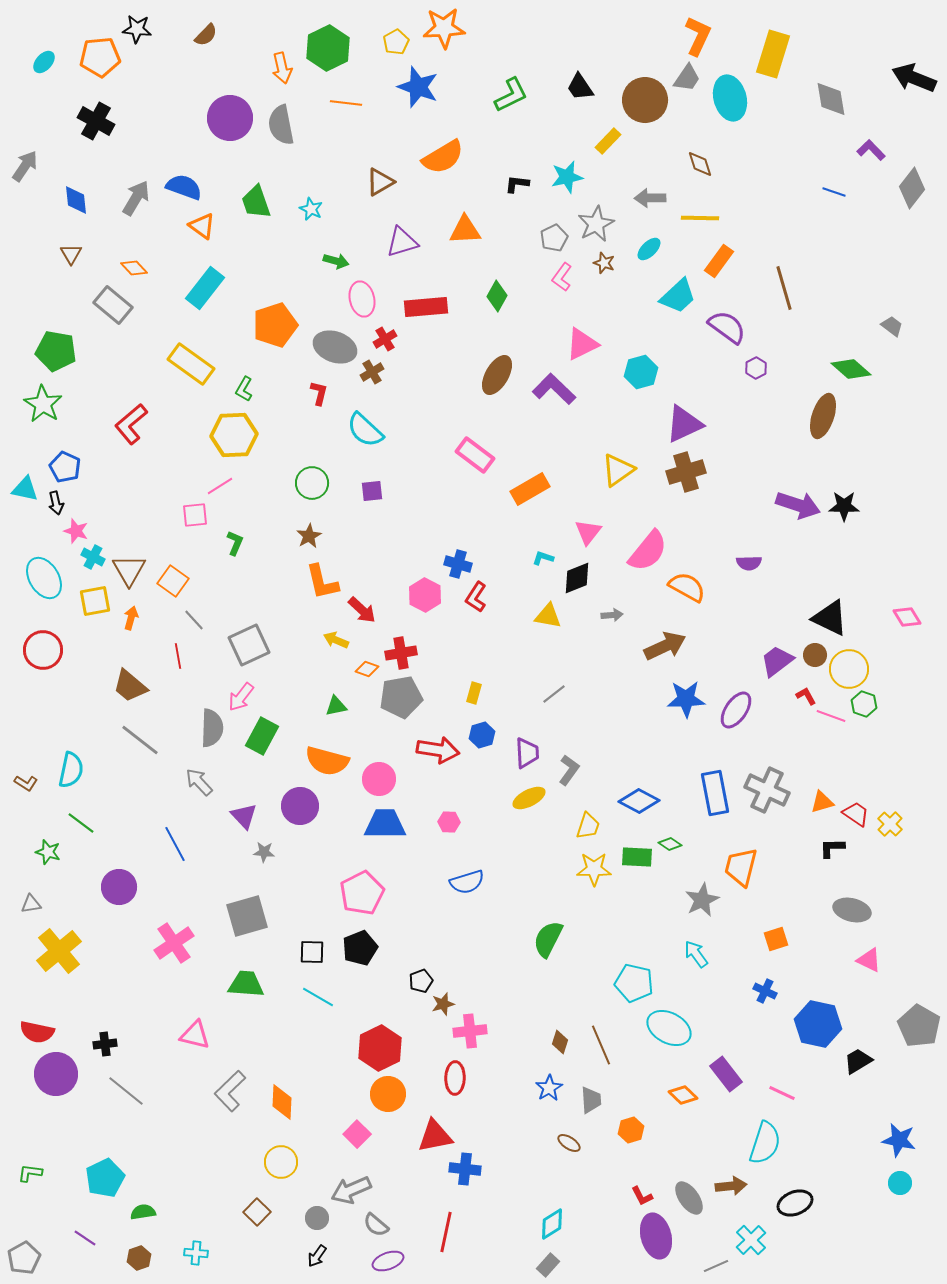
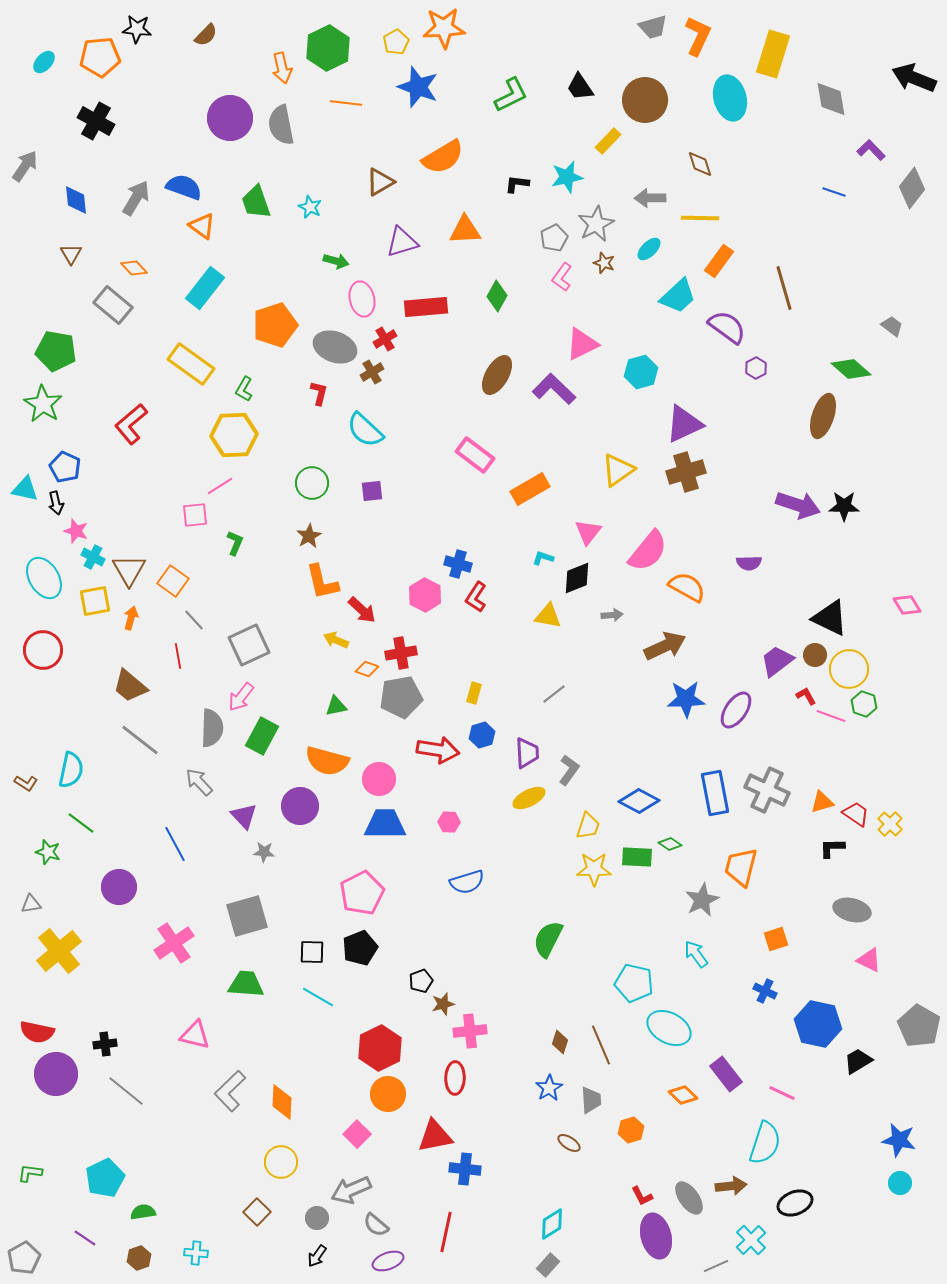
gray trapezoid at (687, 78): moved 34 px left, 51 px up; rotated 40 degrees clockwise
cyan star at (311, 209): moved 1 px left, 2 px up
pink diamond at (907, 617): moved 12 px up
